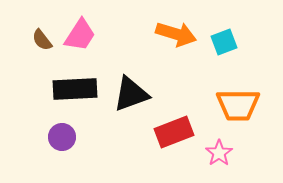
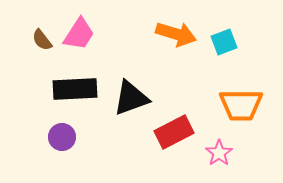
pink trapezoid: moved 1 px left, 1 px up
black triangle: moved 4 px down
orange trapezoid: moved 3 px right
red rectangle: rotated 6 degrees counterclockwise
